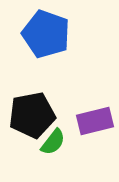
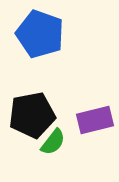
blue pentagon: moved 6 px left
purple rectangle: moved 1 px up
